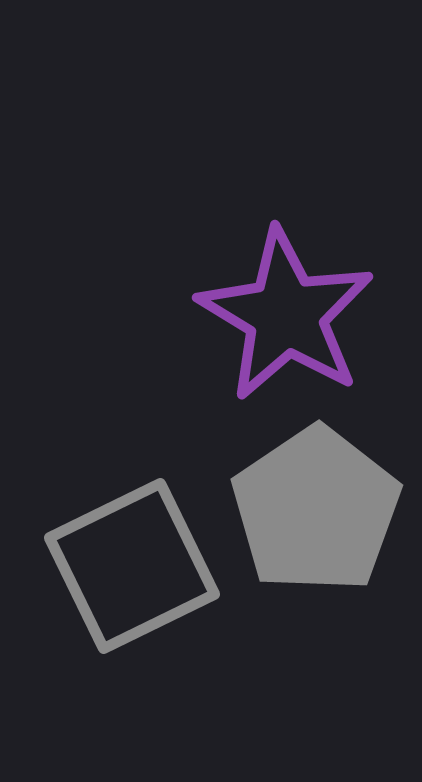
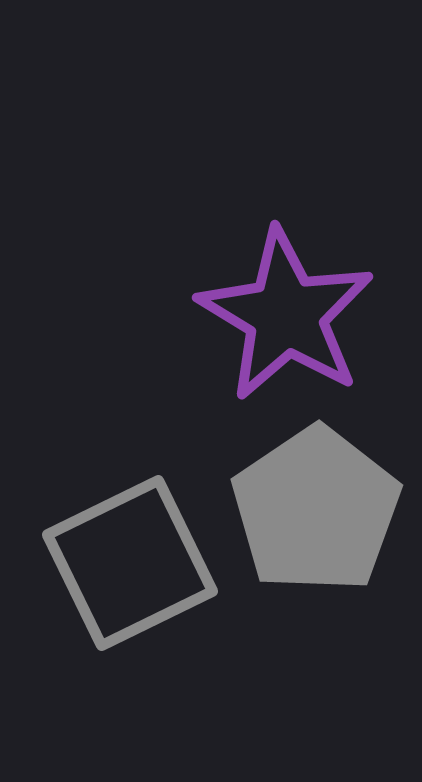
gray square: moved 2 px left, 3 px up
